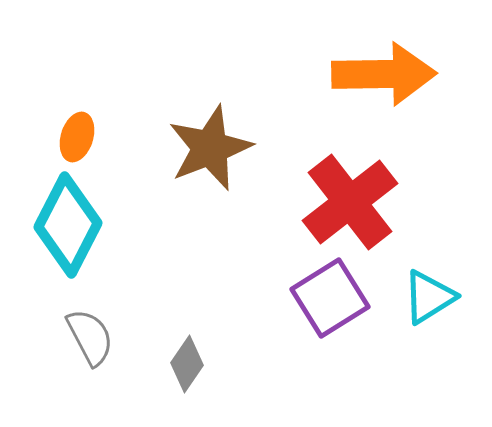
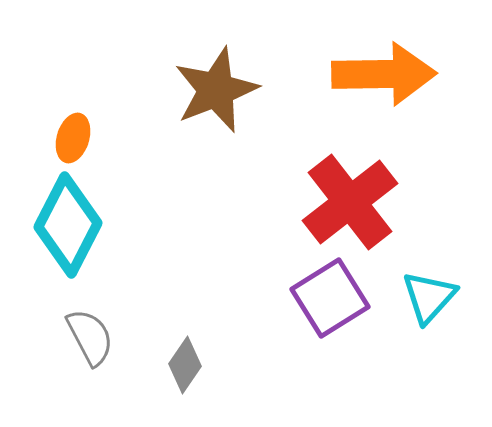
orange ellipse: moved 4 px left, 1 px down
brown star: moved 6 px right, 58 px up
cyan triangle: rotated 16 degrees counterclockwise
gray diamond: moved 2 px left, 1 px down
